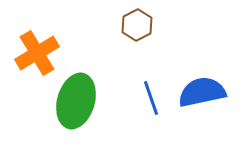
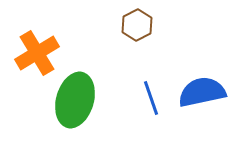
green ellipse: moved 1 px left, 1 px up
